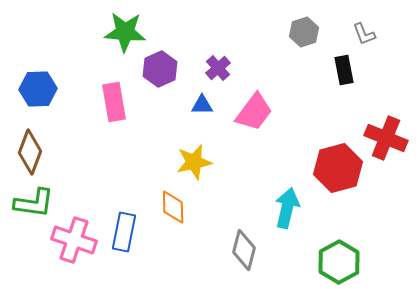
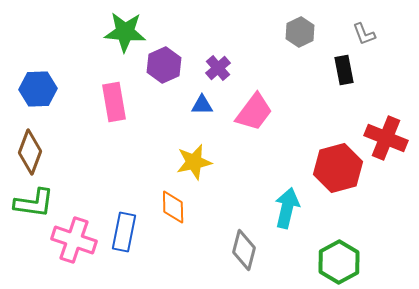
gray hexagon: moved 4 px left; rotated 8 degrees counterclockwise
purple hexagon: moved 4 px right, 4 px up
